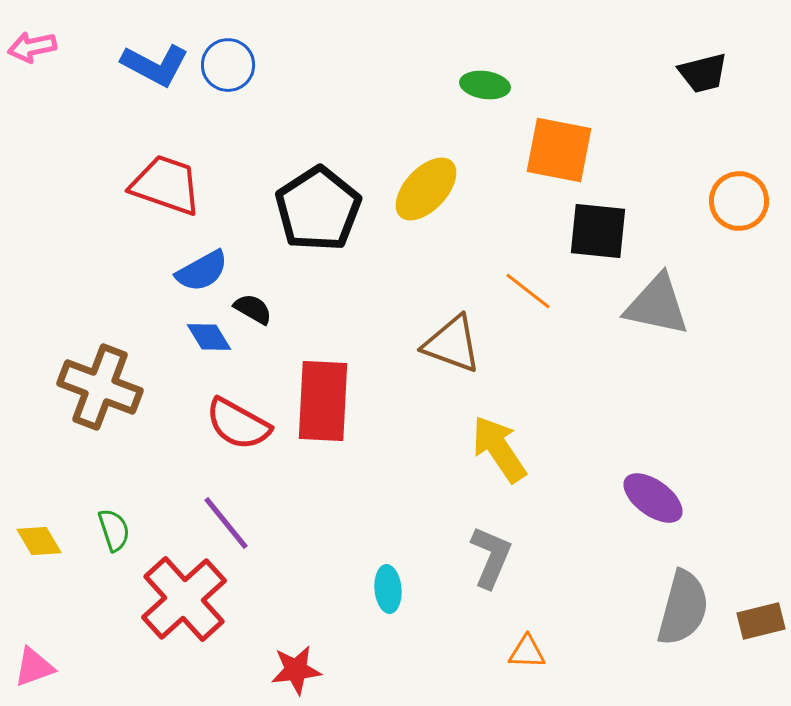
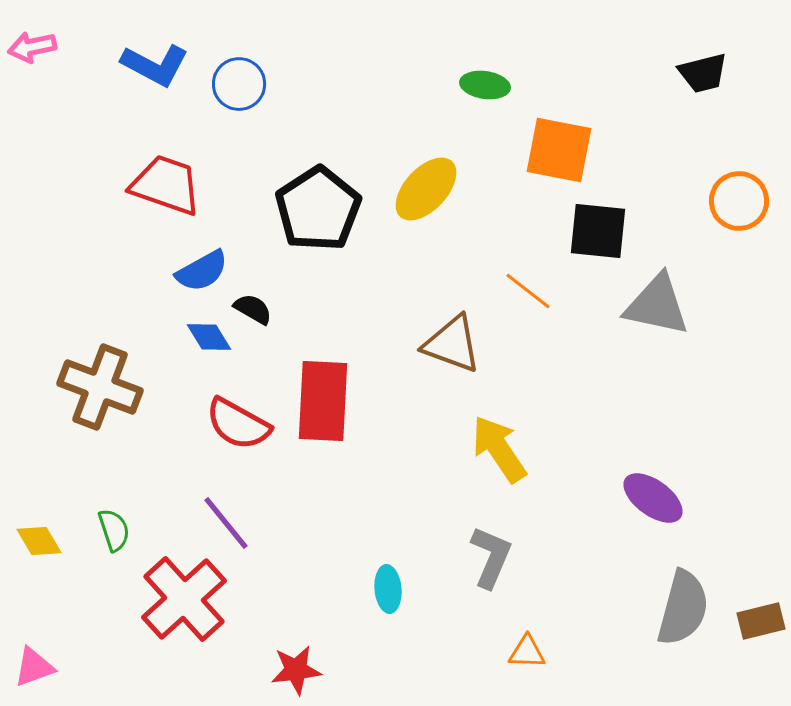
blue circle: moved 11 px right, 19 px down
